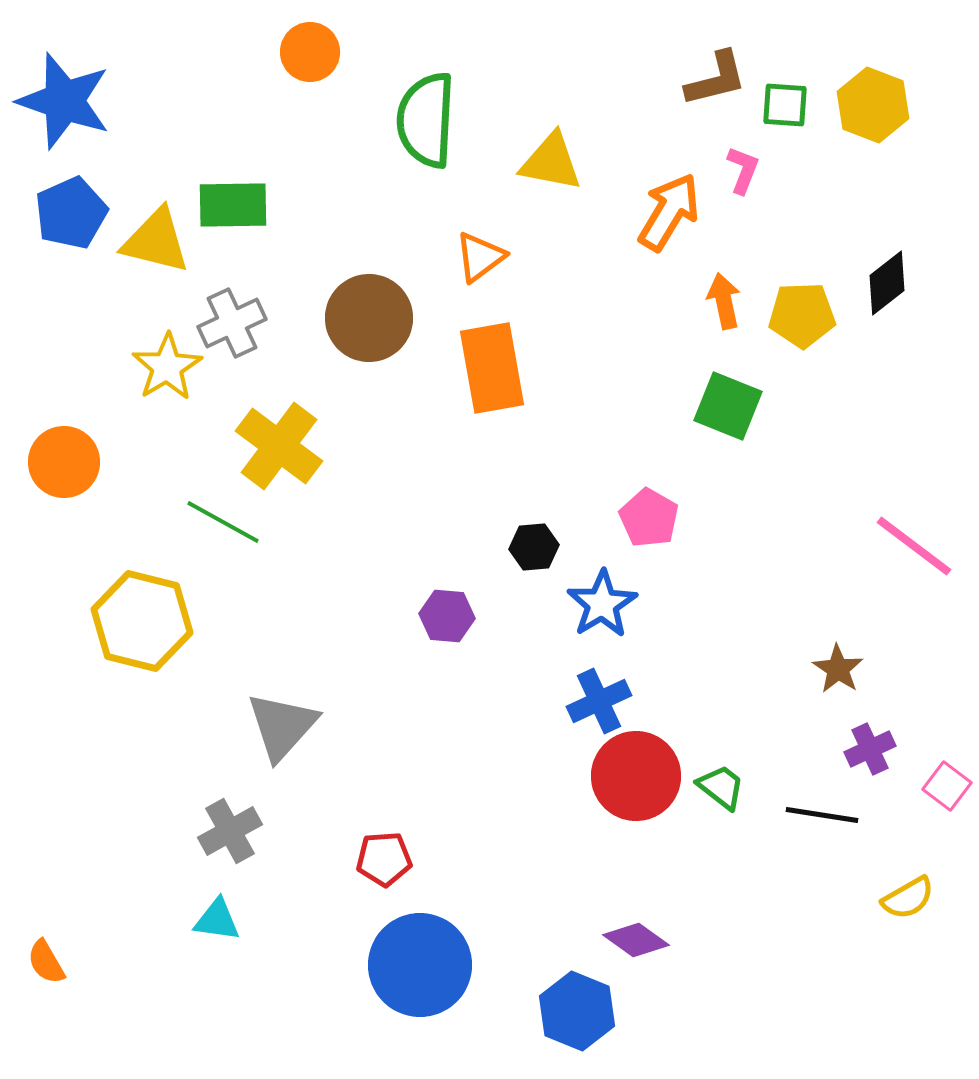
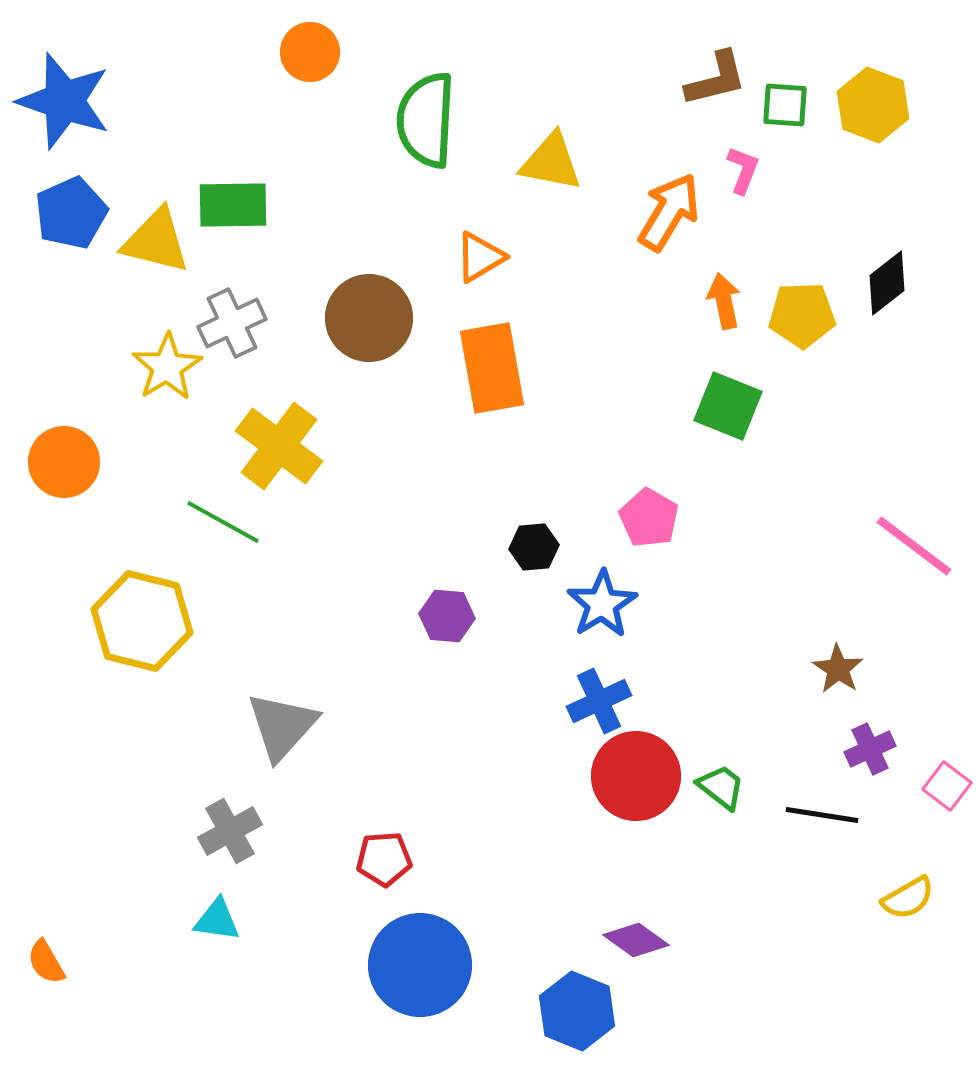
orange triangle at (480, 257): rotated 6 degrees clockwise
